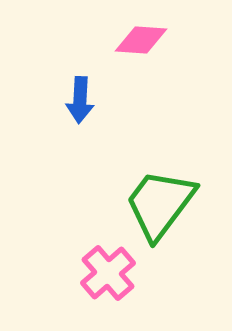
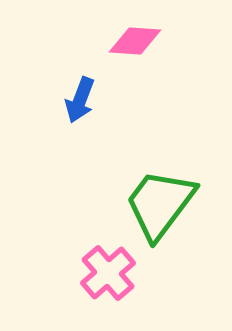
pink diamond: moved 6 px left, 1 px down
blue arrow: rotated 18 degrees clockwise
